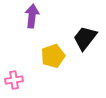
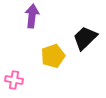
black trapezoid: rotated 8 degrees clockwise
pink cross: rotated 18 degrees clockwise
